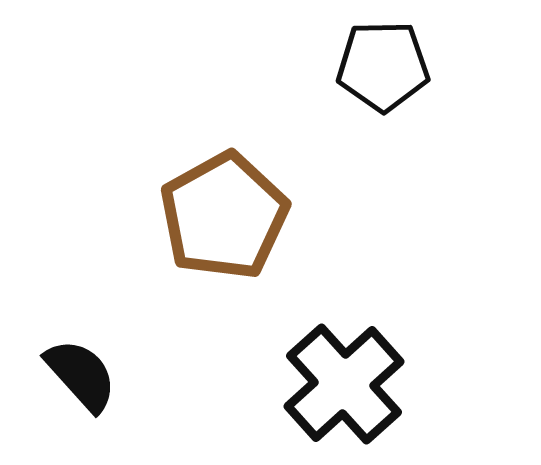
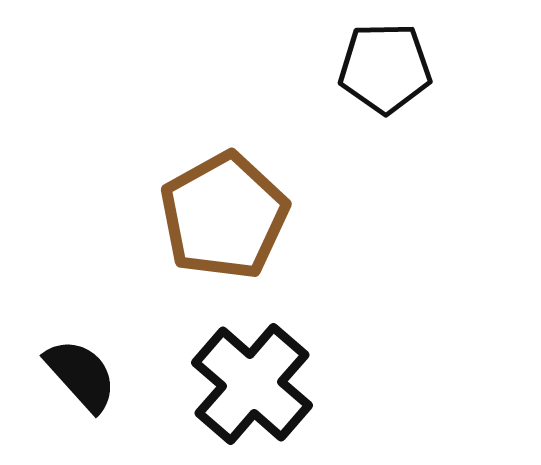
black pentagon: moved 2 px right, 2 px down
black cross: moved 92 px left; rotated 7 degrees counterclockwise
